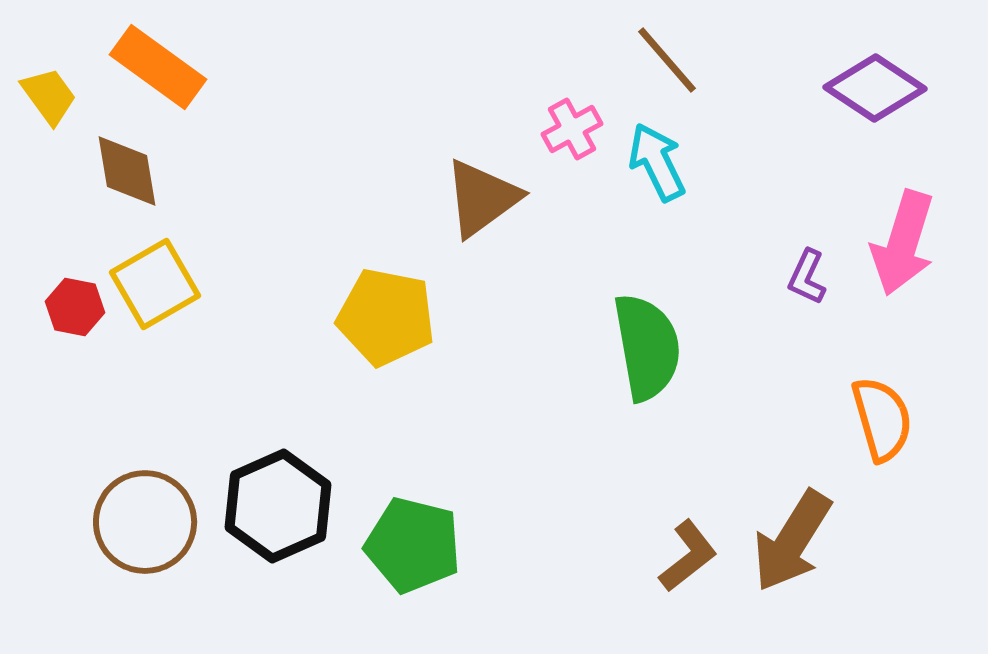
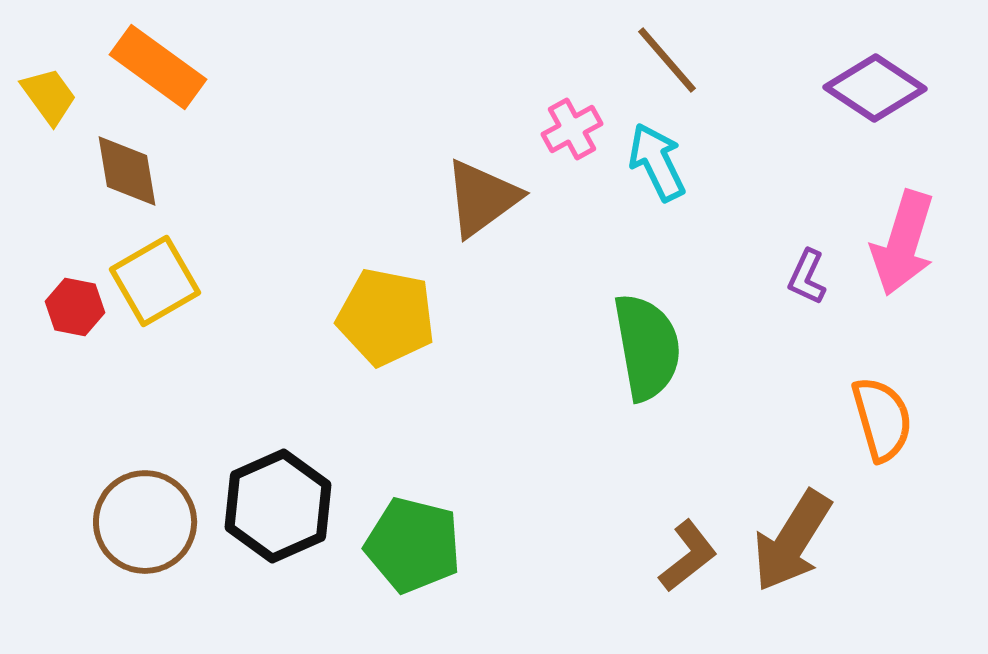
yellow square: moved 3 px up
